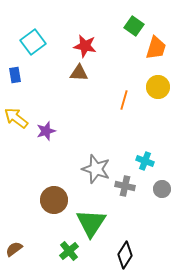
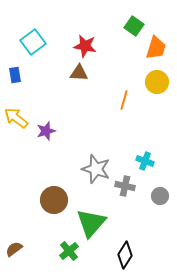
yellow circle: moved 1 px left, 5 px up
gray circle: moved 2 px left, 7 px down
green triangle: rotated 8 degrees clockwise
